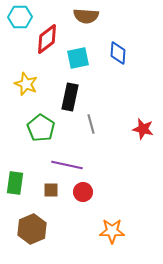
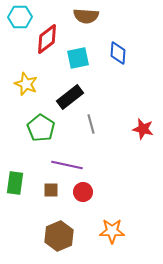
black rectangle: rotated 40 degrees clockwise
brown hexagon: moved 27 px right, 7 px down
